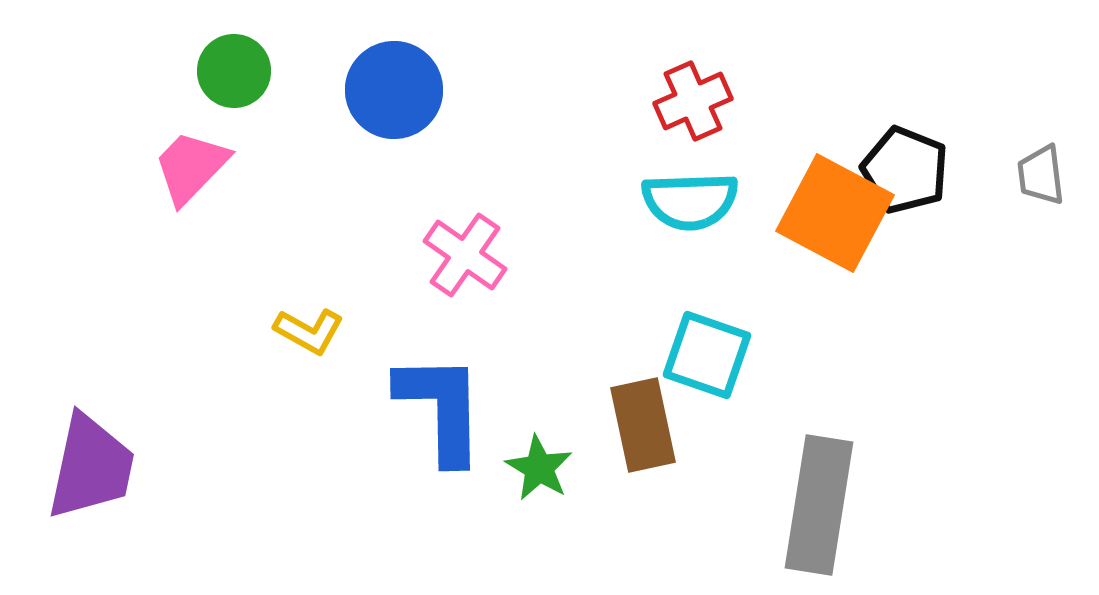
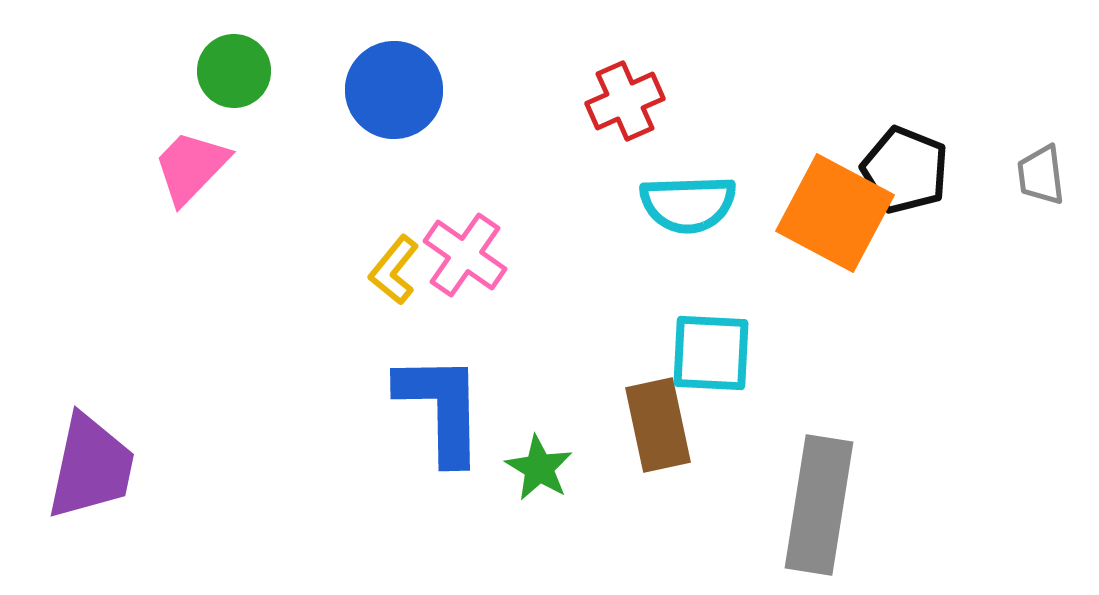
red cross: moved 68 px left
cyan semicircle: moved 2 px left, 3 px down
yellow L-shape: moved 85 px right, 61 px up; rotated 100 degrees clockwise
cyan square: moved 4 px right, 2 px up; rotated 16 degrees counterclockwise
brown rectangle: moved 15 px right
